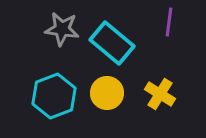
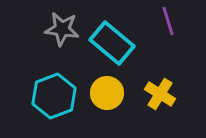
purple line: moved 1 px left, 1 px up; rotated 24 degrees counterclockwise
